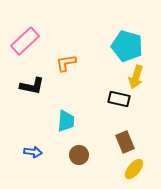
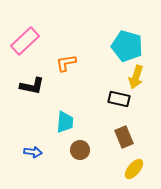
cyan trapezoid: moved 1 px left, 1 px down
brown rectangle: moved 1 px left, 5 px up
brown circle: moved 1 px right, 5 px up
